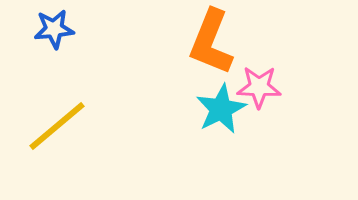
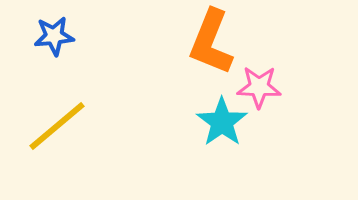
blue star: moved 7 px down
cyan star: moved 1 px right, 13 px down; rotated 9 degrees counterclockwise
